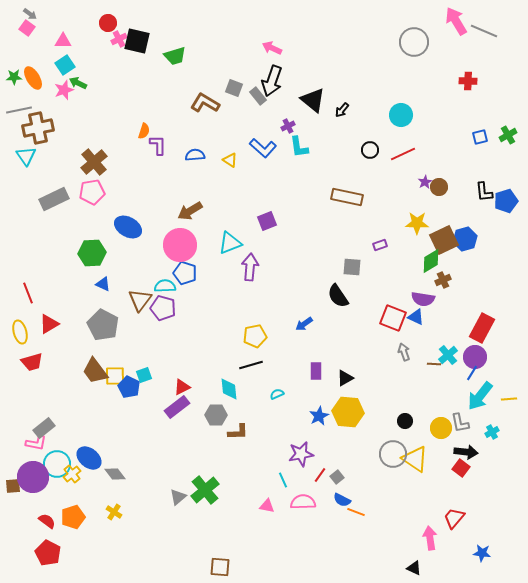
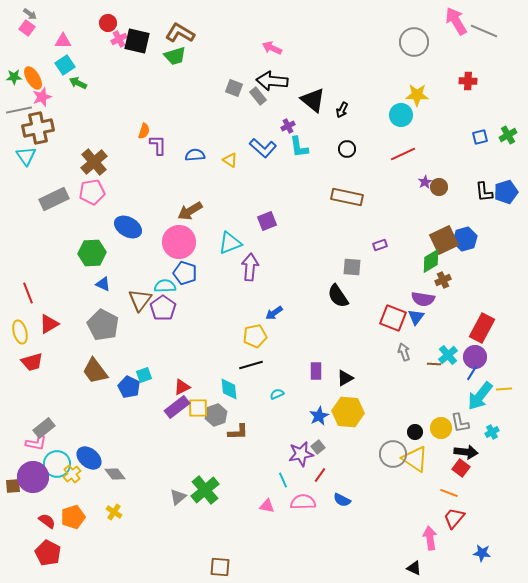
black arrow at (272, 81): rotated 76 degrees clockwise
pink star at (64, 90): moved 22 px left, 7 px down
brown L-shape at (205, 103): moved 25 px left, 70 px up
black arrow at (342, 110): rotated 14 degrees counterclockwise
black circle at (370, 150): moved 23 px left, 1 px up
blue pentagon at (506, 201): moved 9 px up
yellow star at (417, 223): moved 128 px up
pink circle at (180, 245): moved 1 px left, 3 px up
purple pentagon at (163, 308): rotated 20 degrees clockwise
blue triangle at (416, 317): rotated 42 degrees clockwise
blue arrow at (304, 324): moved 30 px left, 11 px up
yellow square at (115, 376): moved 83 px right, 32 px down
yellow line at (509, 399): moved 5 px left, 10 px up
gray hexagon at (216, 415): rotated 20 degrees counterclockwise
black circle at (405, 421): moved 10 px right, 11 px down
gray square at (337, 477): moved 19 px left, 30 px up
orange line at (356, 512): moved 93 px right, 19 px up
